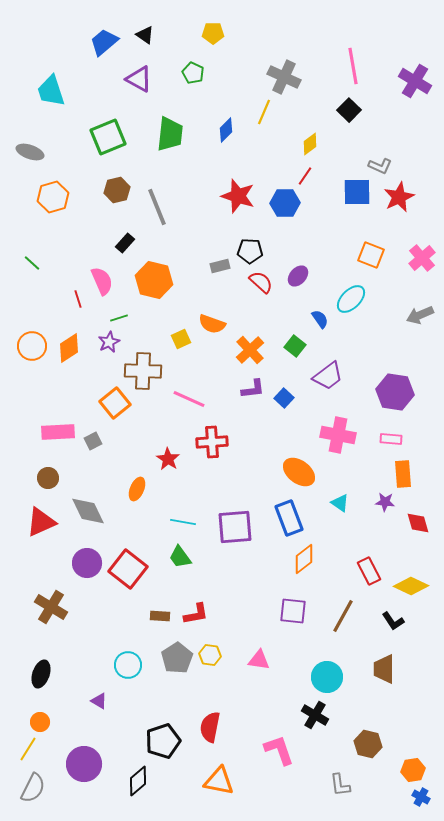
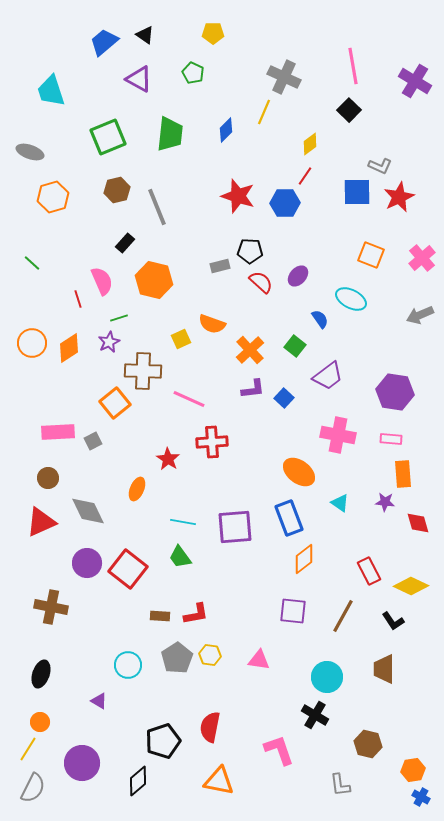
cyan ellipse at (351, 299): rotated 72 degrees clockwise
orange circle at (32, 346): moved 3 px up
brown cross at (51, 607): rotated 20 degrees counterclockwise
purple circle at (84, 764): moved 2 px left, 1 px up
